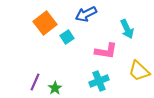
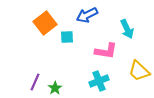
blue arrow: moved 1 px right, 1 px down
cyan square: rotated 32 degrees clockwise
